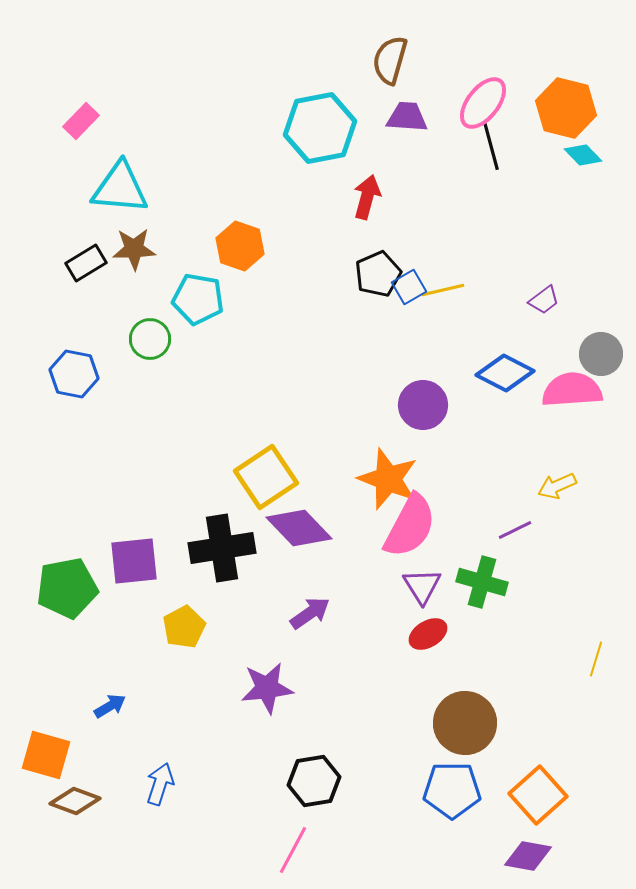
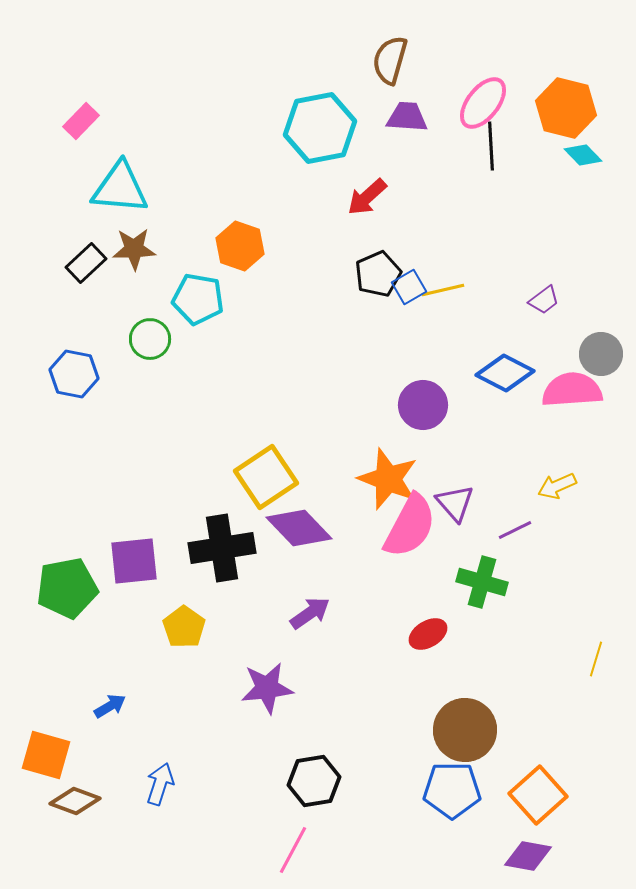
black line at (491, 146): rotated 12 degrees clockwise
red arrow at (367, 197): rotated 147 degrees counterclockwise
black rectangle at (86, 263): rotated 12 degrees counterclockwise
purple triangle at (422, 586): moved 33 px right, 83 px up; rotated 9 degrees counterclockwise
yellow pentagon at (184, 627): rotated 9 degrees counterclockwise
brown circle at (465, 723): moved 7 px down
